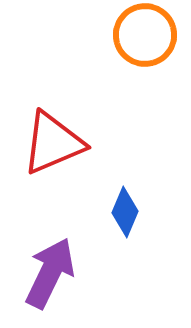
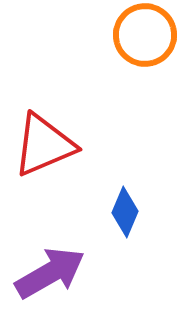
red triangle: moved 9 px left, 2 px down
purple arrow: rotated 34 degrees clockwise
